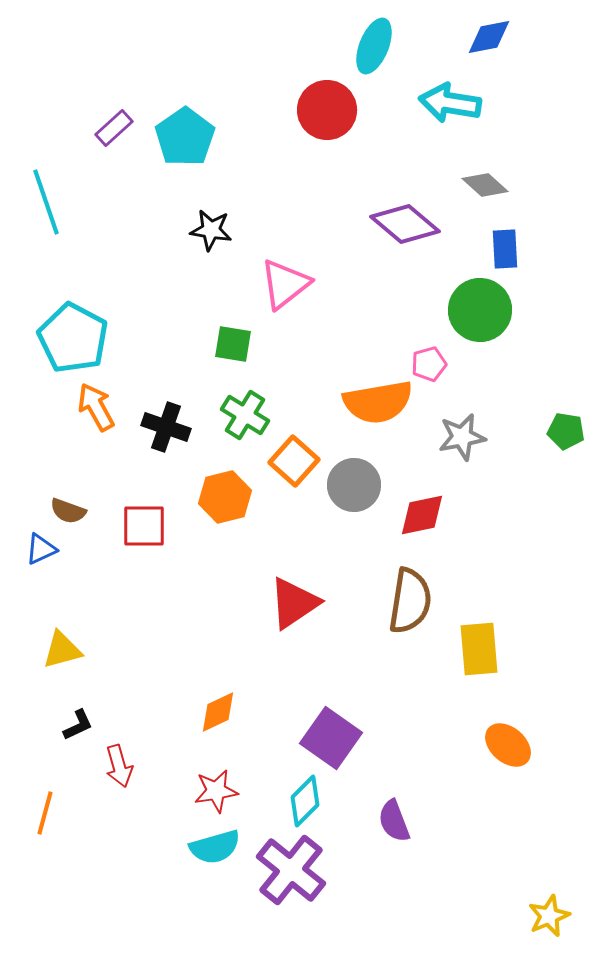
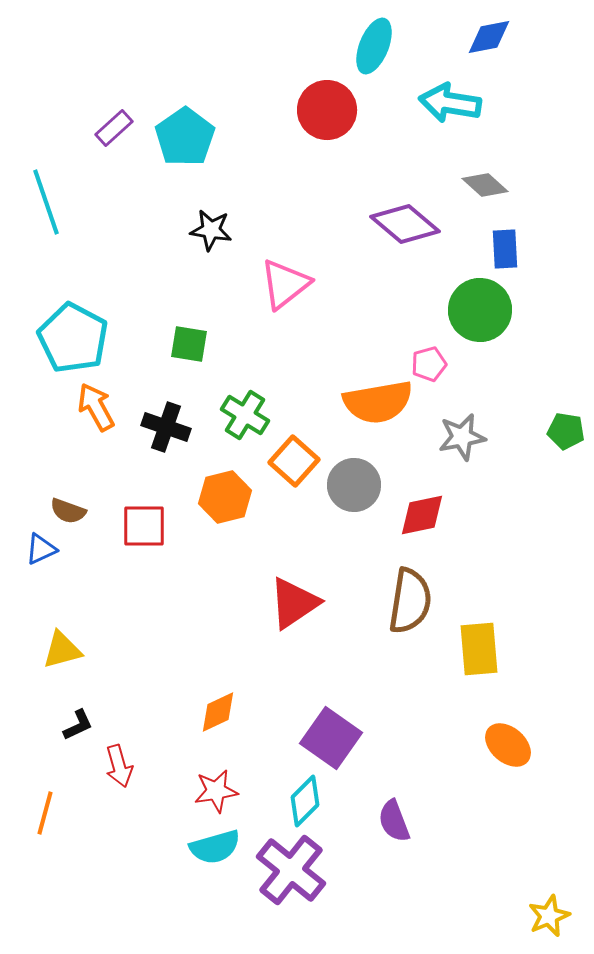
green square at (233, 344): moved 44 px left
